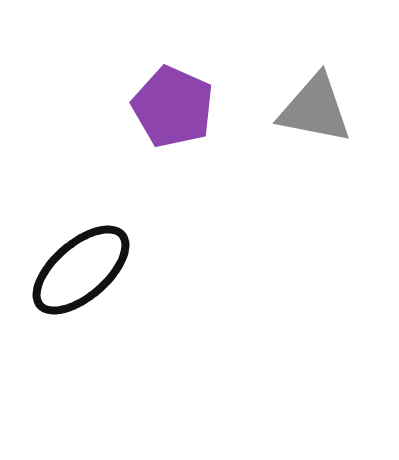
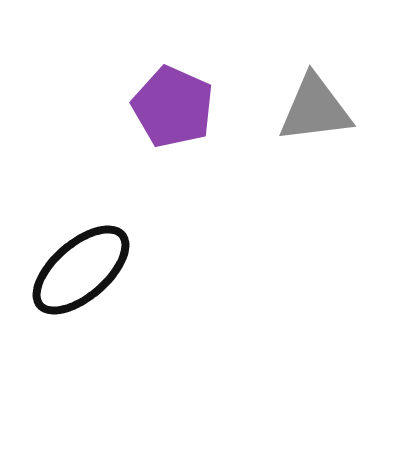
gray triangle: rotated 18 degrees counterclockwise
